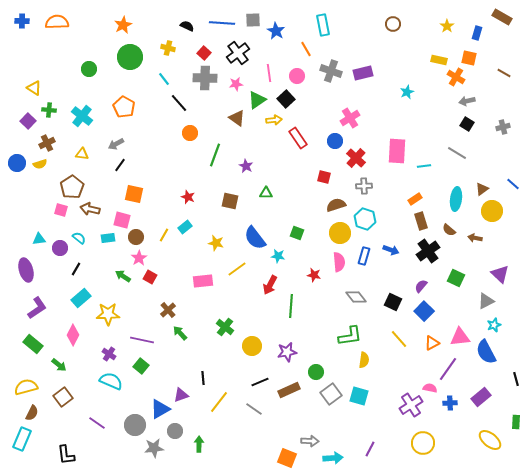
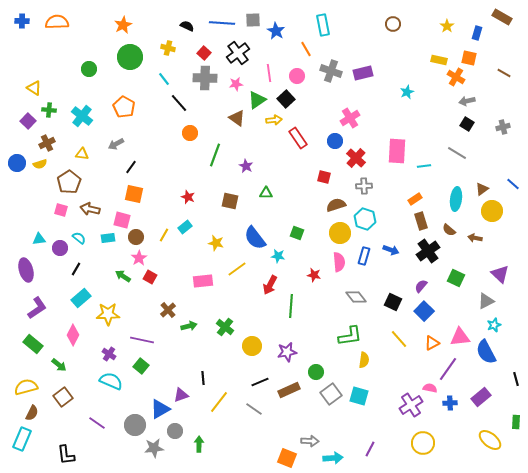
black line at (120, 165): moved 11 px right, 2 px down
brown pentagon at (72, 187): moved 3 px left, 5 px up
green arrow at (180, 333): moved 9 px right, 7 px up; rotated 119 degrees clockwise
